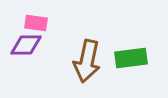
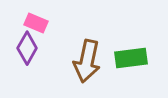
pink rectangle: rotated 15 degrees clockwise
purple diamond: moved 1 px right, 3 px down; rotated 60 degrees counterclockwise
